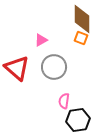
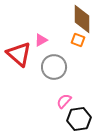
orange square: moved 3 px left, 2 px down
red triangle: moved 2 px right, 14 px up
pink semicircle: rotated 35 degrees clockwise
black hexagon: moved 1 px right, 1 px up
